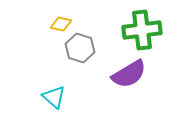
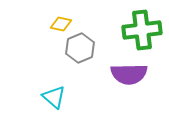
gray hexagon: rotated 20 degrees clockwise
purple semicircle: rotated 30 degrees clockwise
